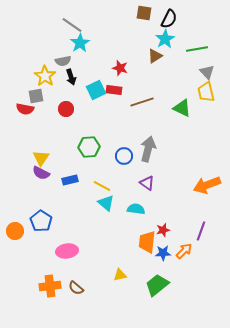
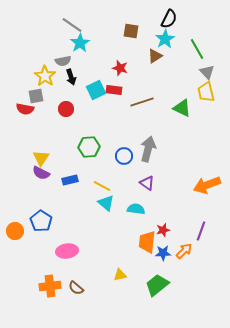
brown square at (144, 13): moved 13 px left, 18 px down
green line at (197, 49): rotated 70 degrees clockwise
